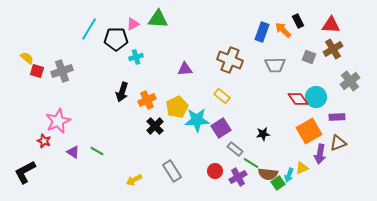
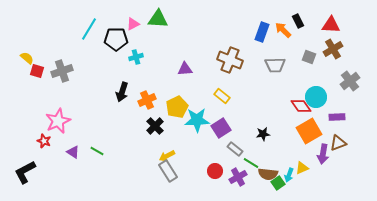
red diamond at (298, 99): moved 3 px right, 7 px down
purple arrow at (320, 154): moved 3 px right
gray rectangle at (172, 171): moved 4 px left
yellow arrow at (134, 180): moved 33 px right, 24 px up
